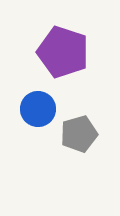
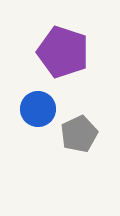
gray pentagon: rotated 9 degrees counterclockwise
